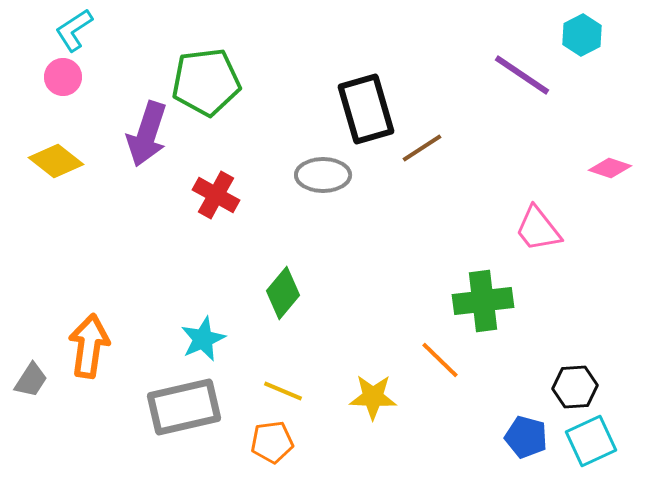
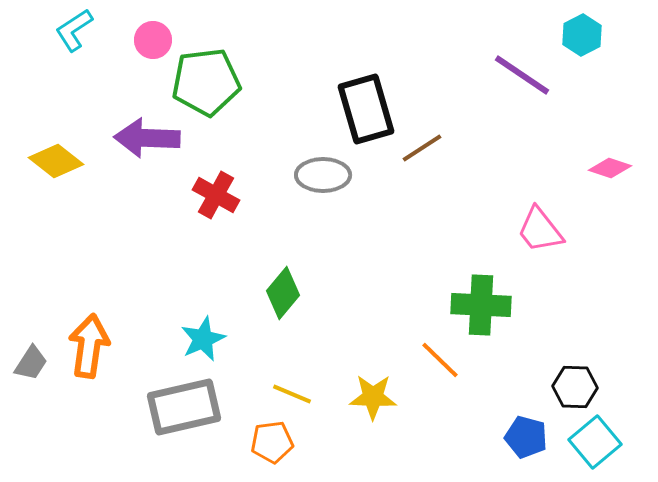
pink circle: moved 90 px right, 37 px up
purple arrow: moved 4 px down; rotated 74 degrees clockwise
pink trapezoid: moved 2 px right, 1 px down
green cross: moved 2 px left, 4 px down; rotated 10 degrees clockwise
gray trapezoid: moved 17 px up
black hexagon: rotated 6 degrees clockwise
yellow line: moved 9 px right, 3 px down
cyan square: moved 4 px right, 1 px down; rotated 15 degrees counterclockwise
